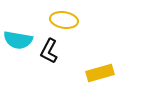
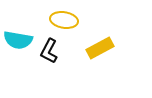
yellow rectangle: moved 25 px up; rotated 12 degrees counterclockwise
